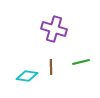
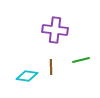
purple cross: moved 1 px right, 1 px down; rotated 10 degrees counterclockwise
green line: moved 2 px up
